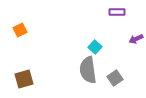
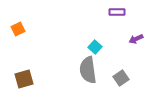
orange square: moved 2 px left, 1 px up
gray square: moved 6 px right
